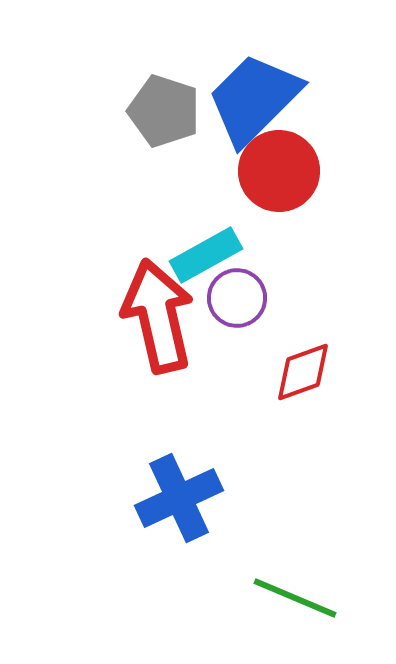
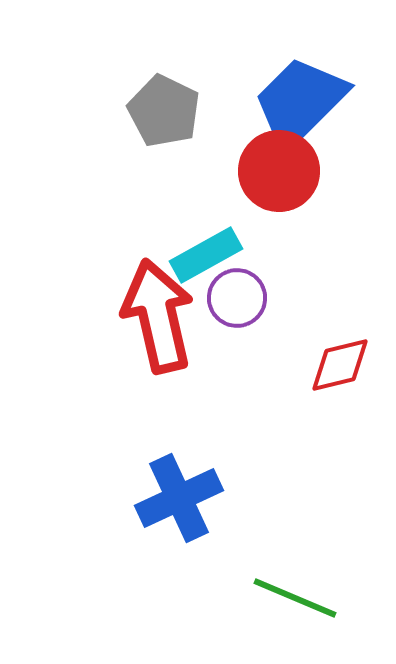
blue trapezoid: moved 46 px right, 3 px down
gray pentagon: rotated 8 degrees clockwise
red diamond: moved 37 px right, 7 px up; rotated 6 degrees clockwise
